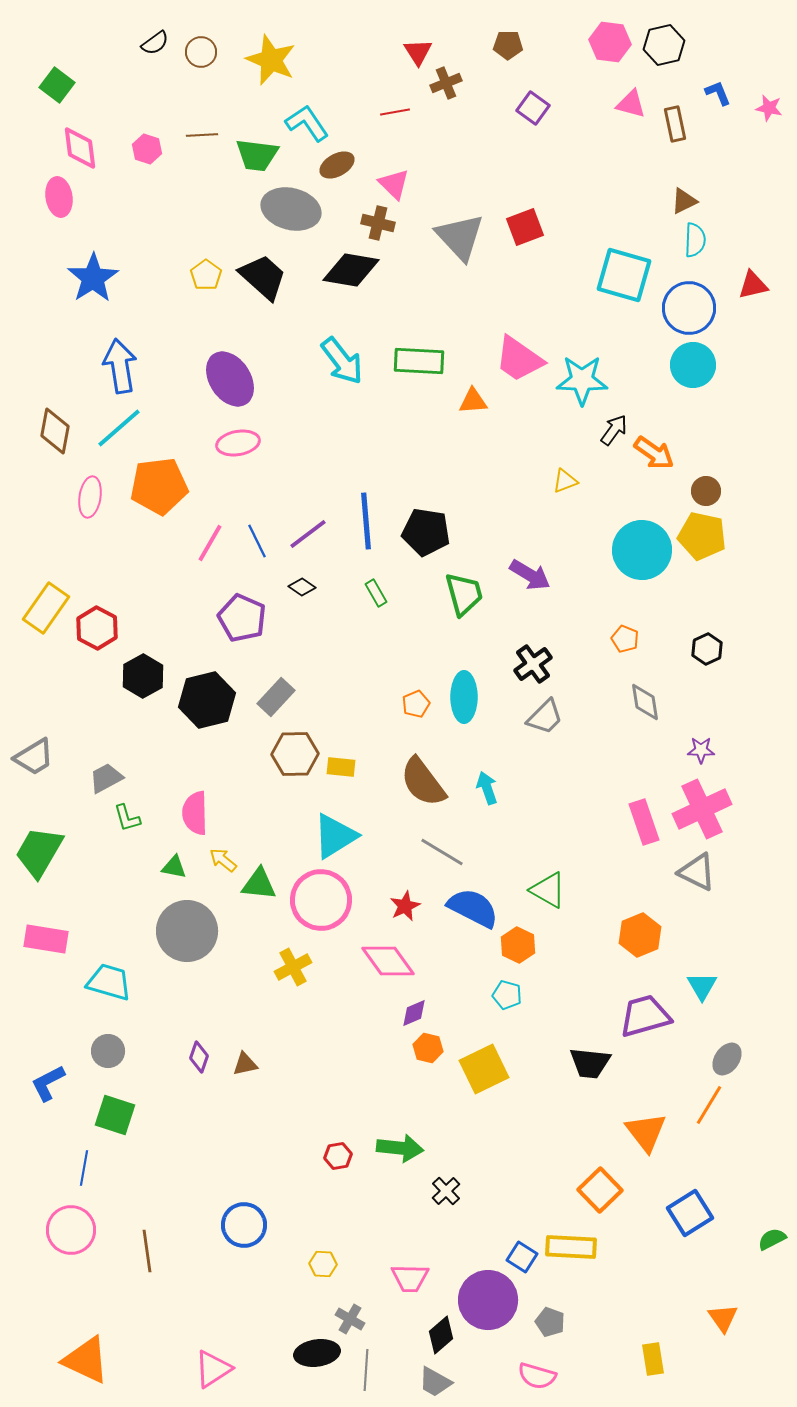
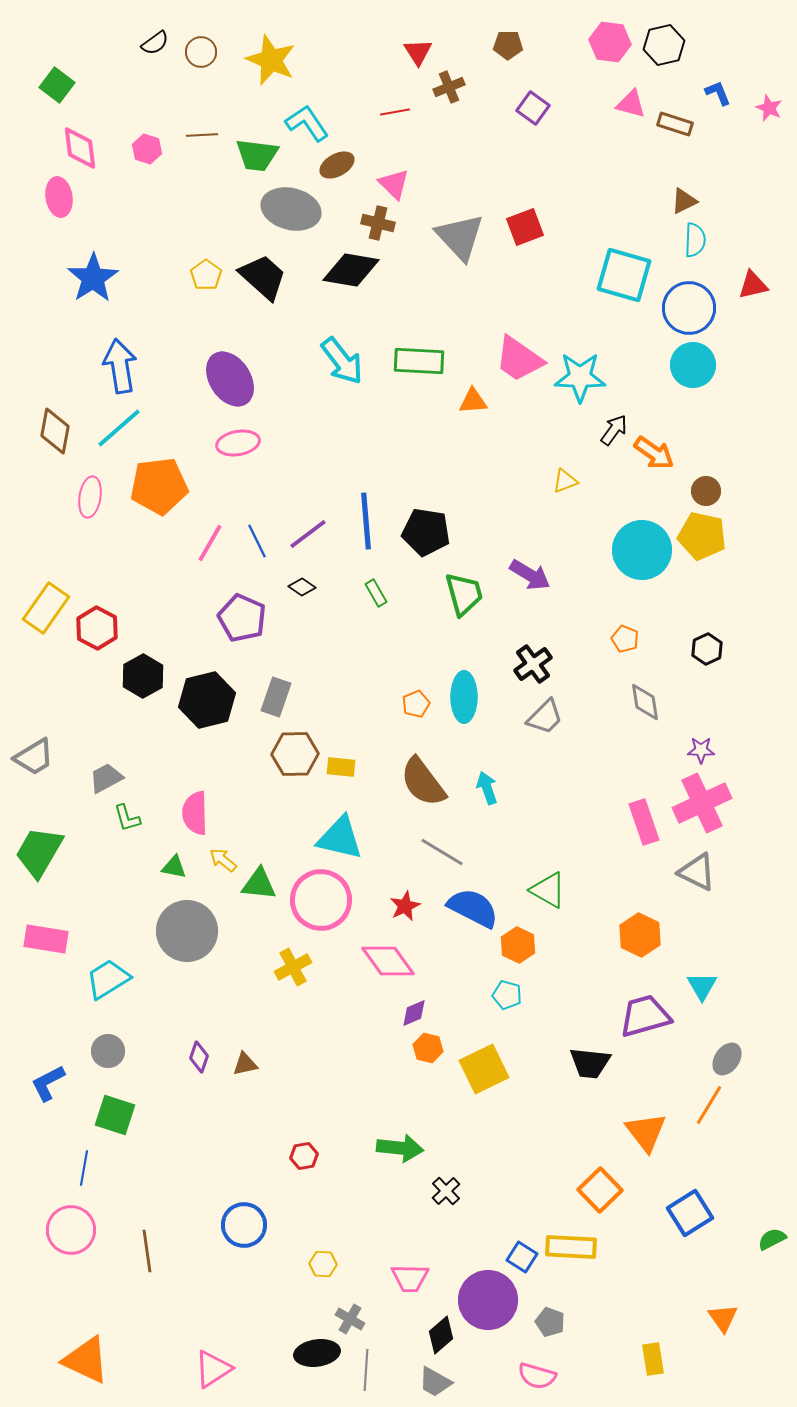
brown cross at (446, 83): moved 3 px right, 4 px down
pink star at (769, 108): rotated 12 degrees clockwise
brown rectangle at (675, 124): rotated 60 degrees counterclockwise
cyan star at (582, 380): moved 2 px left, 3 px up
gray rectangle at (276, 697): rotated 24 degrees counterclockwise
pink cross at (702, 809): moved 6 px up
cyan triangle at (335, 836): moved 5 px right, 2 px down; rotated 45 degrees clockwise
orange hexagon at (640, 935): rotated 12 degrees counterclockwise
cyan trapezoid at (109, 982): moved 1 px left, 3 px up; rotated 48 degrees counterclockwise
red hexagon at (338, 1156): moved 34 px left
